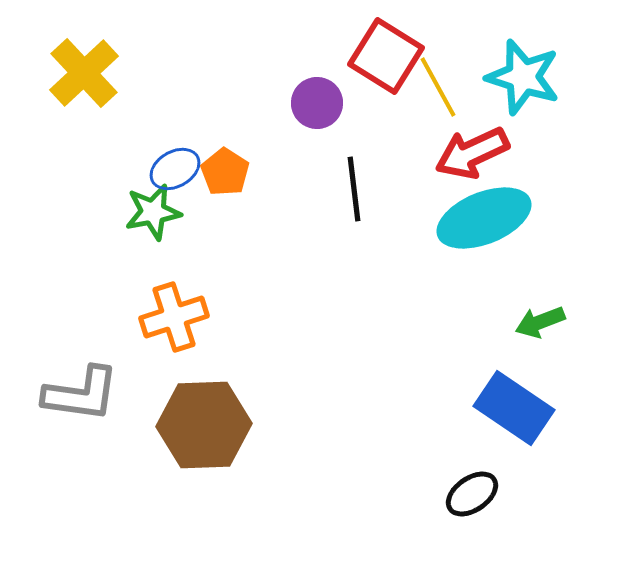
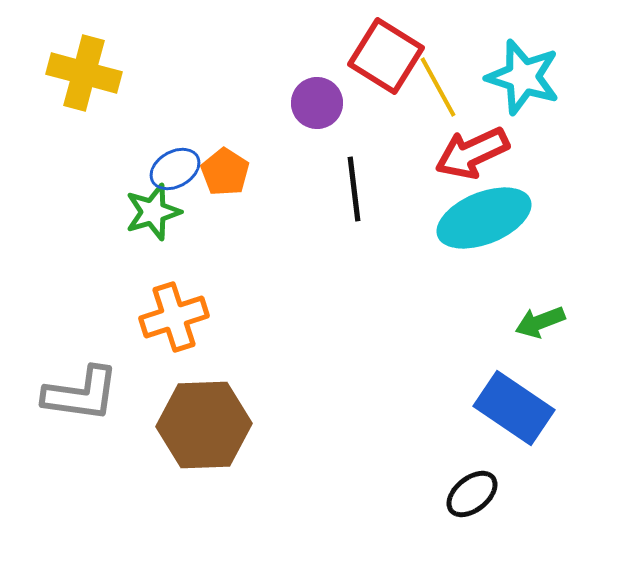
yellow cross: rotated 32 degrees counterclockwise
green star: rotated 6 degrees counterclockwise
black ellipse: rotated 4 degrees counterclockwise
